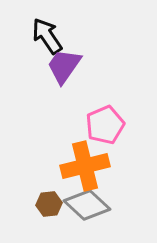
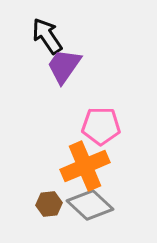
pink pentagon: moved 4 px left, 1 px down; rotated 24 degrees clockwise
orange cross: rotated 9 degrees counterclockwise
gray diamond: moved 3 px right
